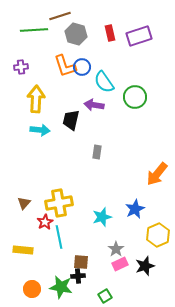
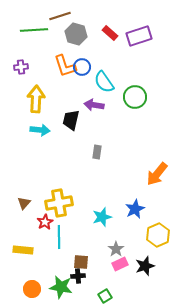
red rectangle: rotated 35 degrees counterclockwise
cyan line: rotated 10 degrees clockwise
